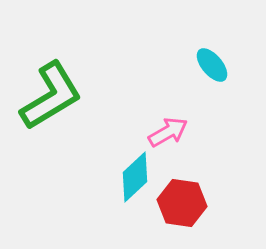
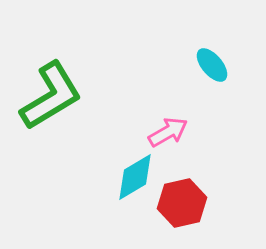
cyan diamond: rotated 12 degrees clockwise
red hexagon: rotated 21 degrees counterclockwise
